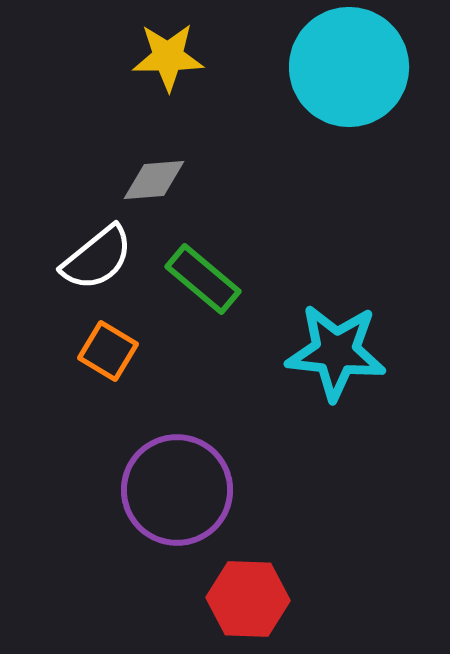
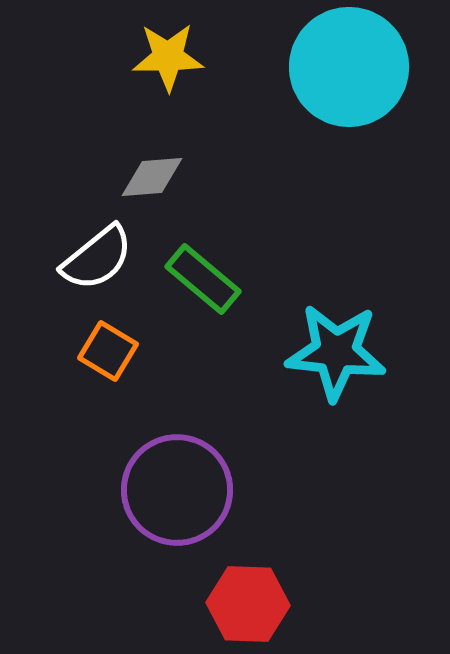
gray diamond: moved 2 px left, 3 px up
red hexagon: moved 5 px down
